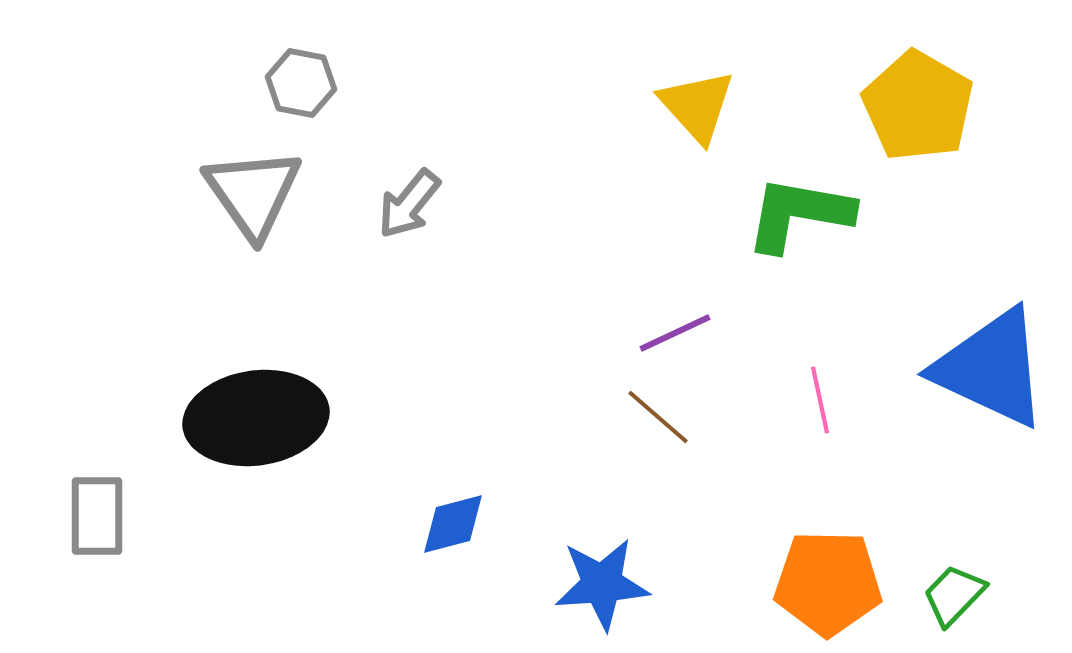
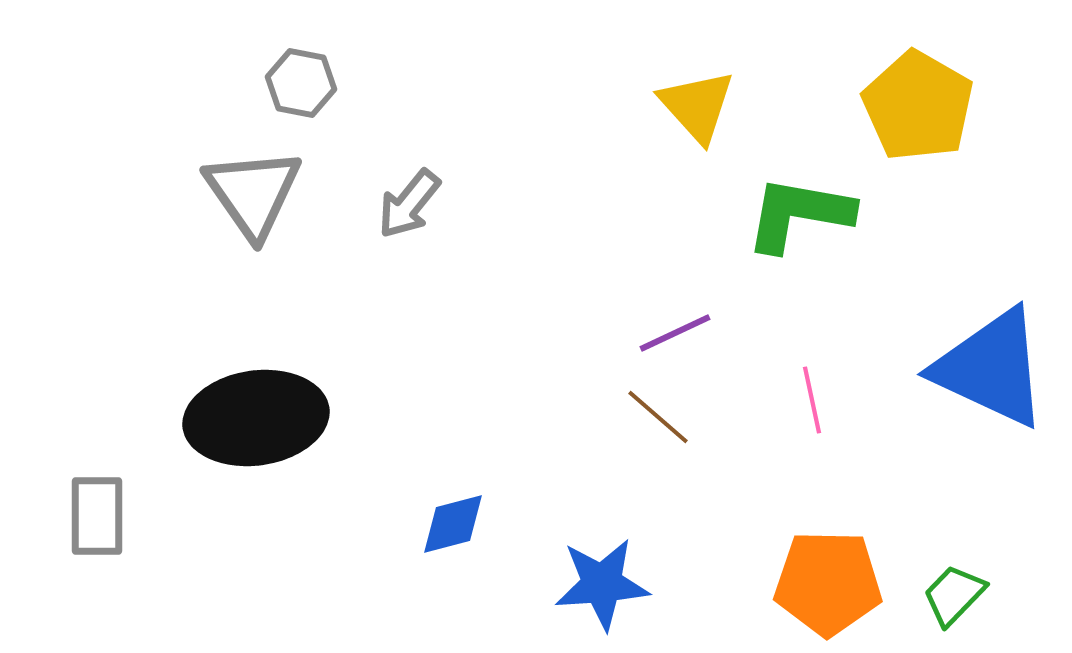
pink line: moved 8 px left
